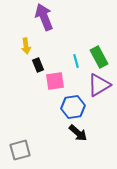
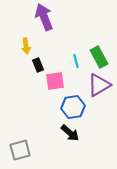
black arrow: moved 8 px left
